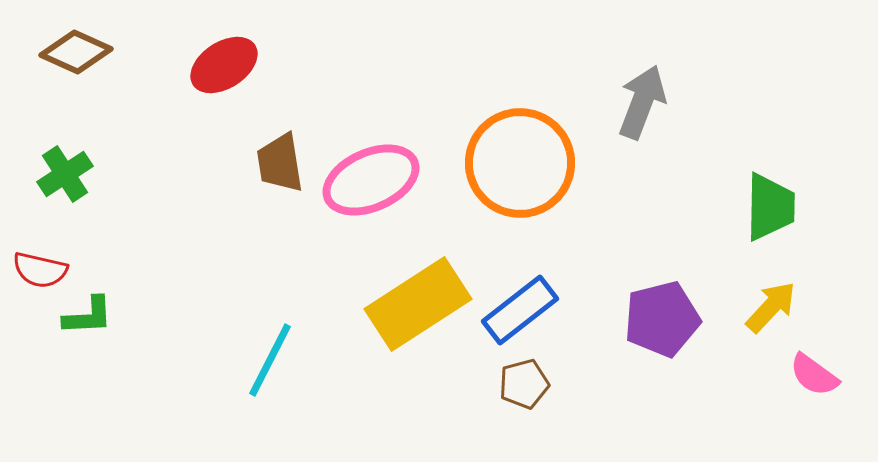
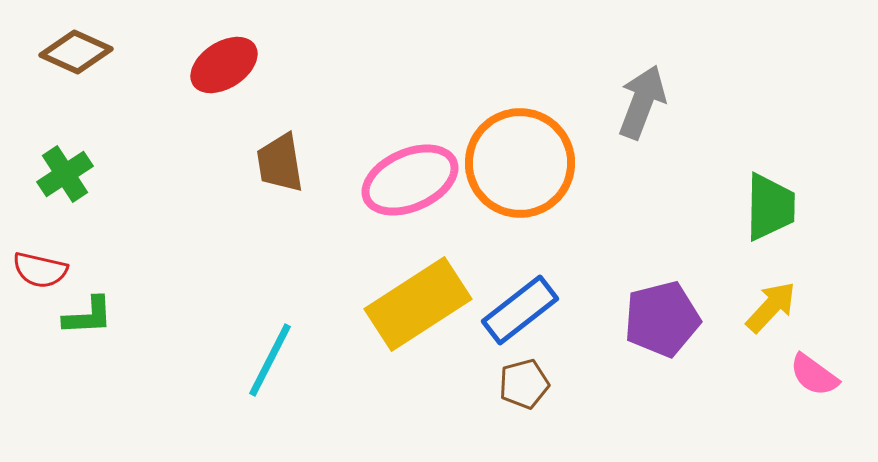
pink ellipse: moved 39 px right
